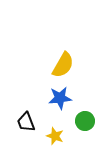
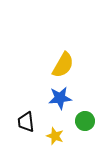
black trapezoid: rotated 15 degrees clockwise
